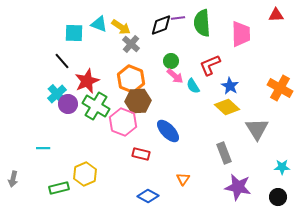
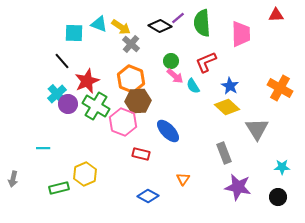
purple line: rotated 32 degrees counterclockwise
black diamond: moved 1 px left, 1 px down; rotated 50 degrees clockwise
red L-shape: moved 4 px left, 3 px up
